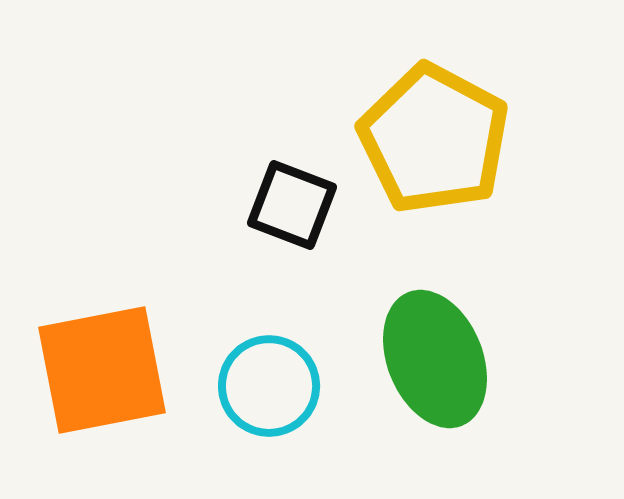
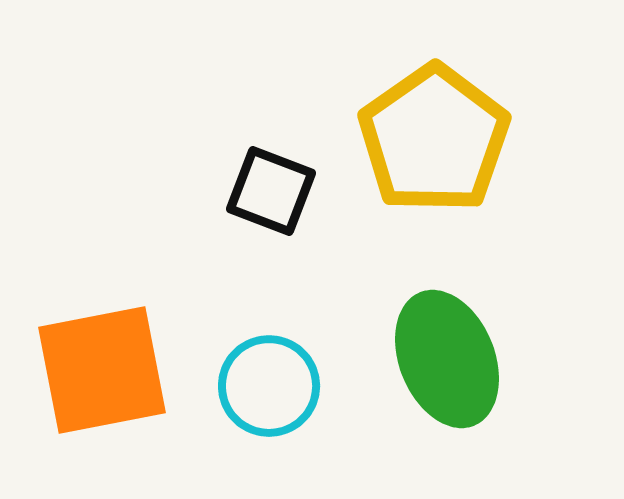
yellow pentagon: rotated 9 degrees clockwise
black square: moved 21 px left, 14 px up
green ellipse: moved 12 px right
